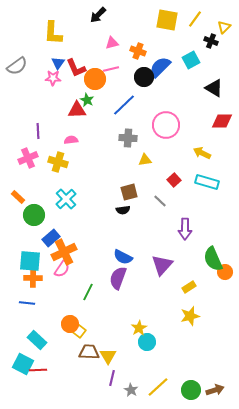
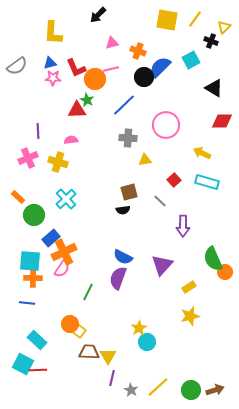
blue triangle at (58, 63): moved 8 px left; rotated 40 degrees clockwise
purple arrow at (185, 229): moved 2 px left, 3 px up
